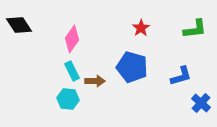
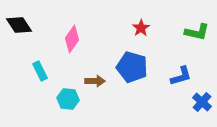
green L-shape: moved 2 px right, 3 px down; rotated 20 degrees clockwise
cyan rectangle: moved 32 px left
blue cross: moved 1 px right, 1 px up
